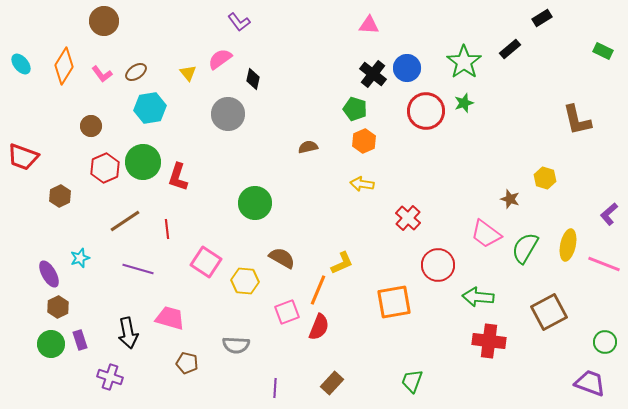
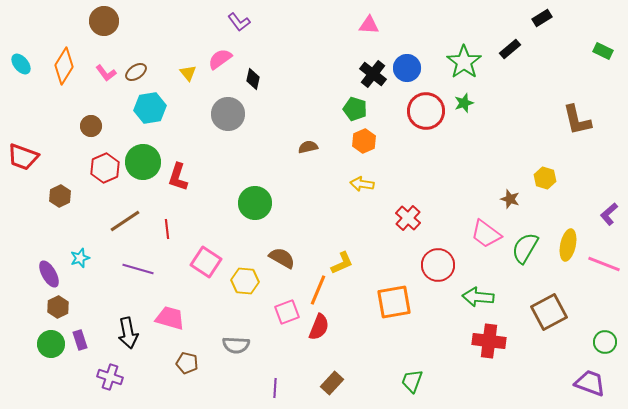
pink L-shape at (102, 74): moved 4 px right, 1 px up
